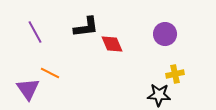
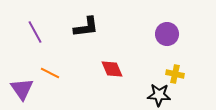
purple circle: moved 2 px right
red diamond: moved 25 px down
yellow cross: rotated 24 degrees clockwise
purple triangle: moved 6 px left
